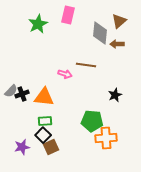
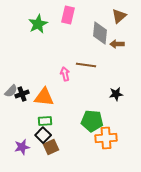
brown triangle: moved 5 px up
pink arrow: rotated 120 degrees counterclockwise
black star: moved 1 px right, 1 px up; rotated 16 degrees clockwise
